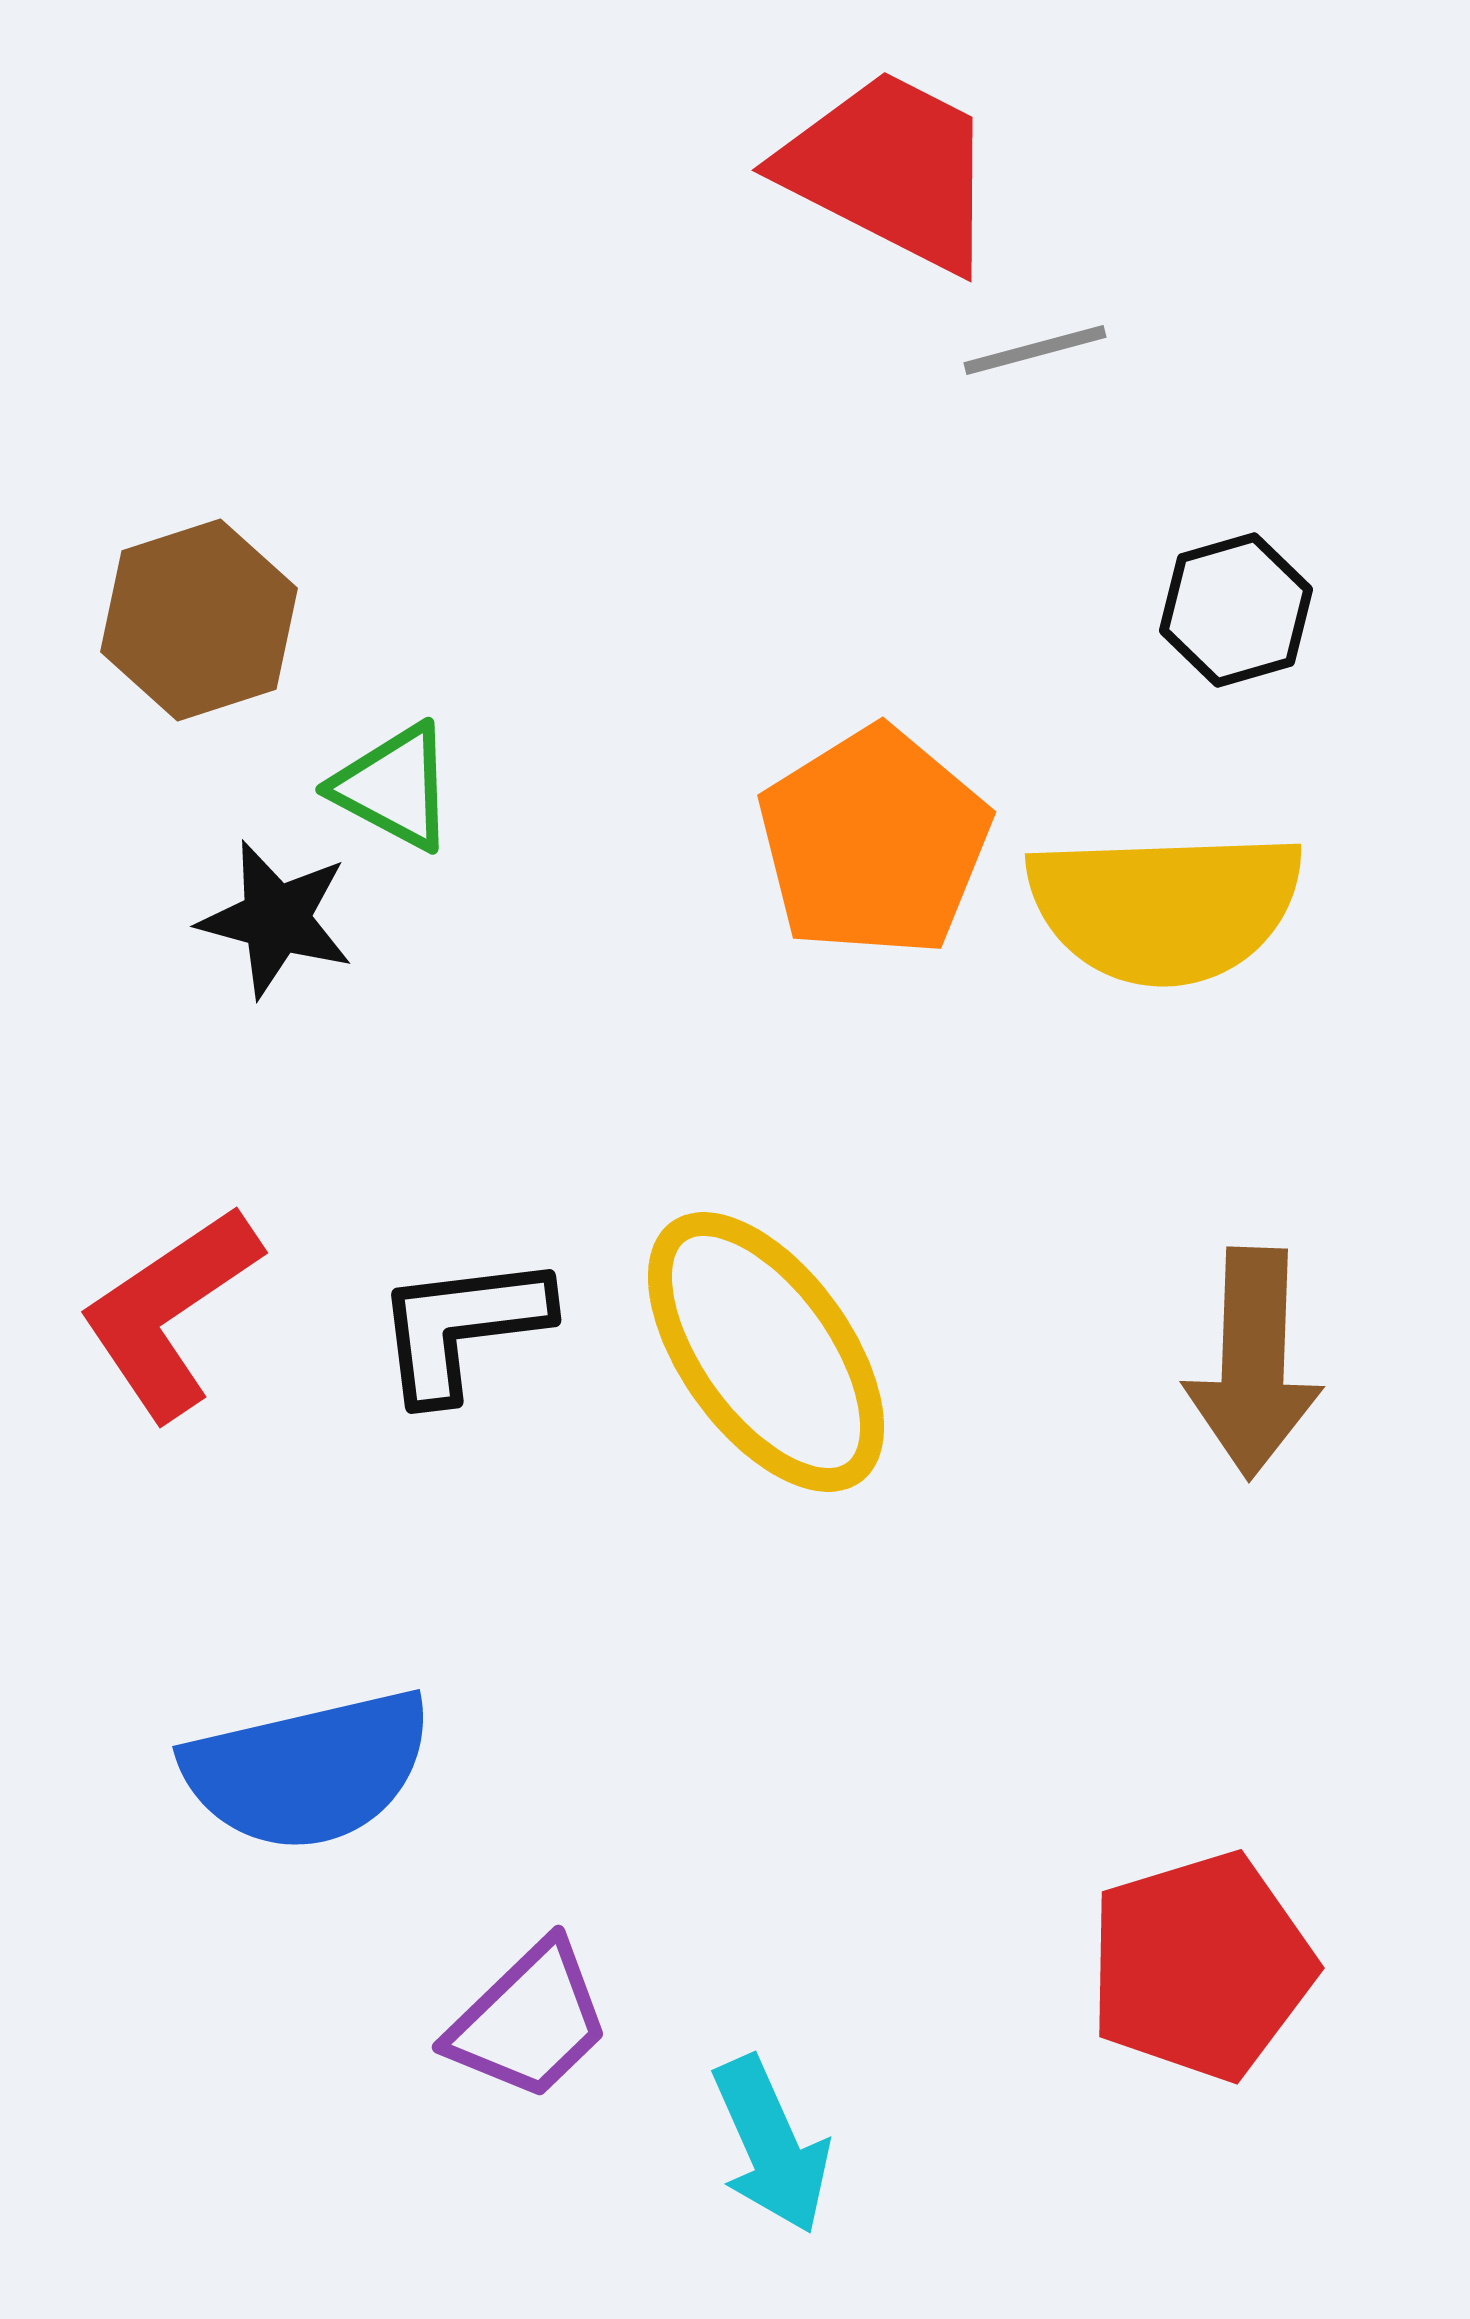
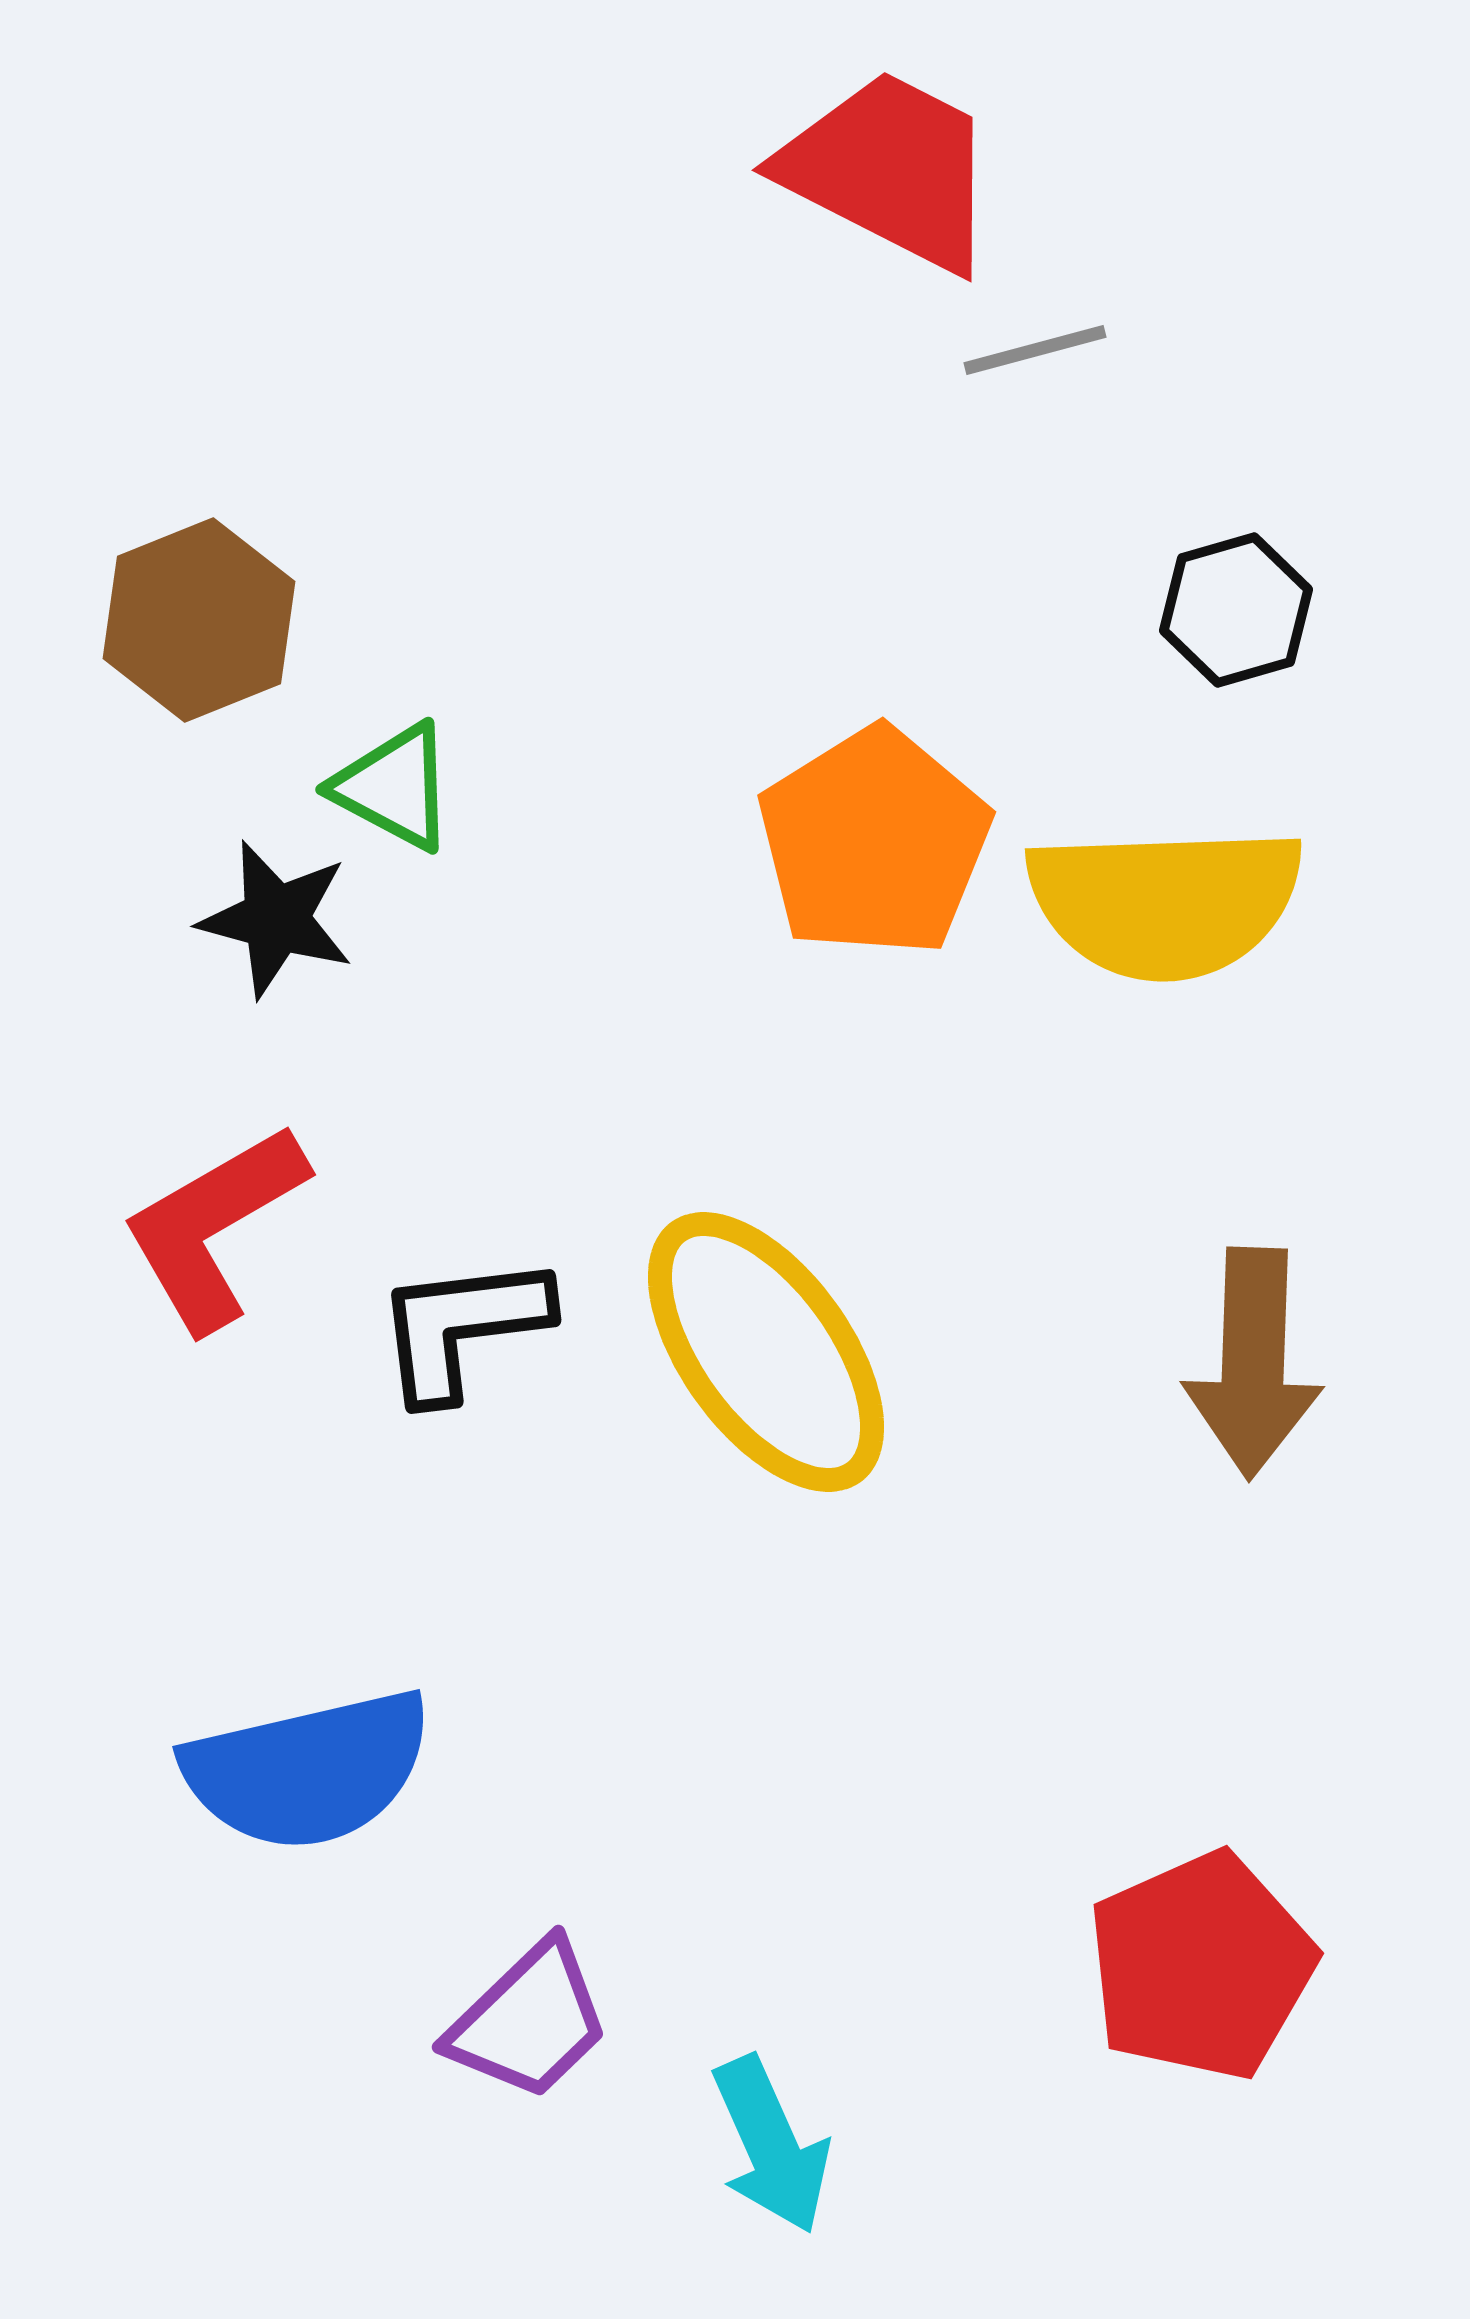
brown hexagon: rotated 4 degrees counterclockwise
yellow semicircle: moved 5 px up
red L-shape: moved 44 px right, 85 px up; rotated 4 degrees clockwise
red pentagon: rotated 7 degrees counterclockwise
